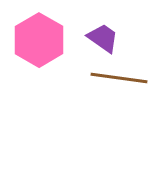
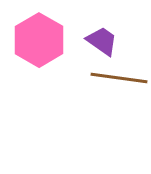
purple trapezoid: moved 1 px left, 3 px down
